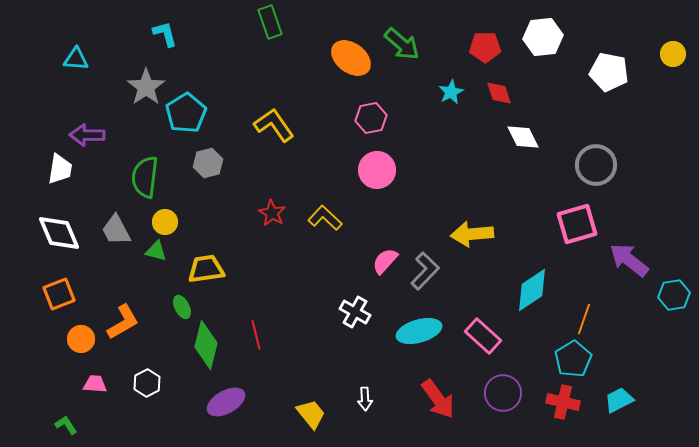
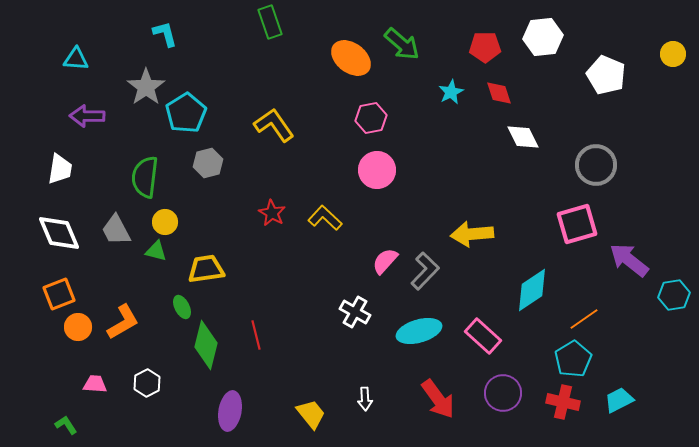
white pentagon at (609, 72): moved 3 px left, 3 px down; rotated 12 degrees clockwise
purple arrow at (87, 135): moved 19 px up
orange line at (584, 319): rotated 36 degrees clockwise
orange circle at (81, 339): moved 3 px left, 12 px up
purple ellipse at (226, 402): moved 4 px right, 9 px down; rotated 51 degrees counterclockwise
